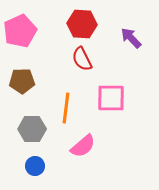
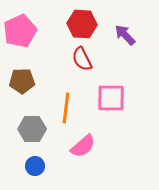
purple arrow: moved 6 px left, 3 px up
